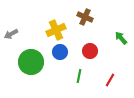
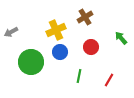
brown cross: rotated 35 degrees clockwise
gray arrow: moved 2 px up
red circle: moved 1 px right, 4 px up
red line: moved 1 px left
